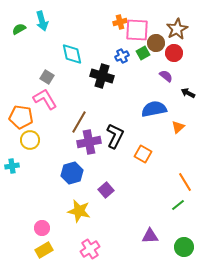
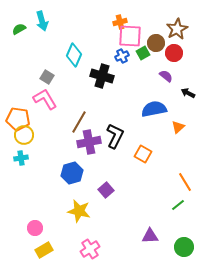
pink square: moved 7 px left, 6 px down
cyan diamond: moved 2 px right, 1 px down; rotated 35 degrees clockwise
orange pentagon: moved 3 px left, 2 px down
yellow circle: moved 6 px left, 5 px up
cyan cross: moved 9 px right, 8 px up
pink circle: moved 7 px left
